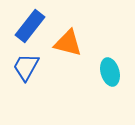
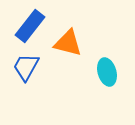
cyan ellipse: moved 3 px left
